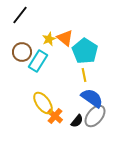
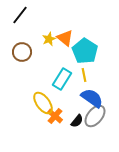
cyan rectangle: moved 24 px right, 18 px down
